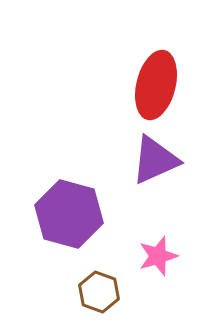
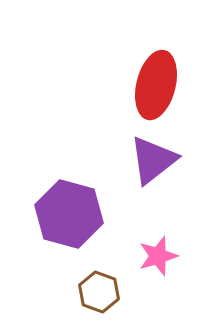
purple triangle: moved 2 px left; rotated 14 degrees counterclockwise
